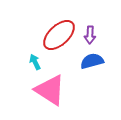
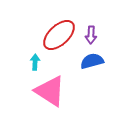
purple arrow: moved 1 px right
cyan arrow: rotated 28 degrees clockwise
pink triangle: moved 1 px down
